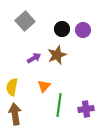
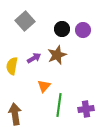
yellow semicircle: moved 21 px up
